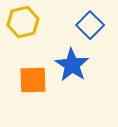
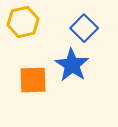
blue square: moved 6 px left, 3 px down
